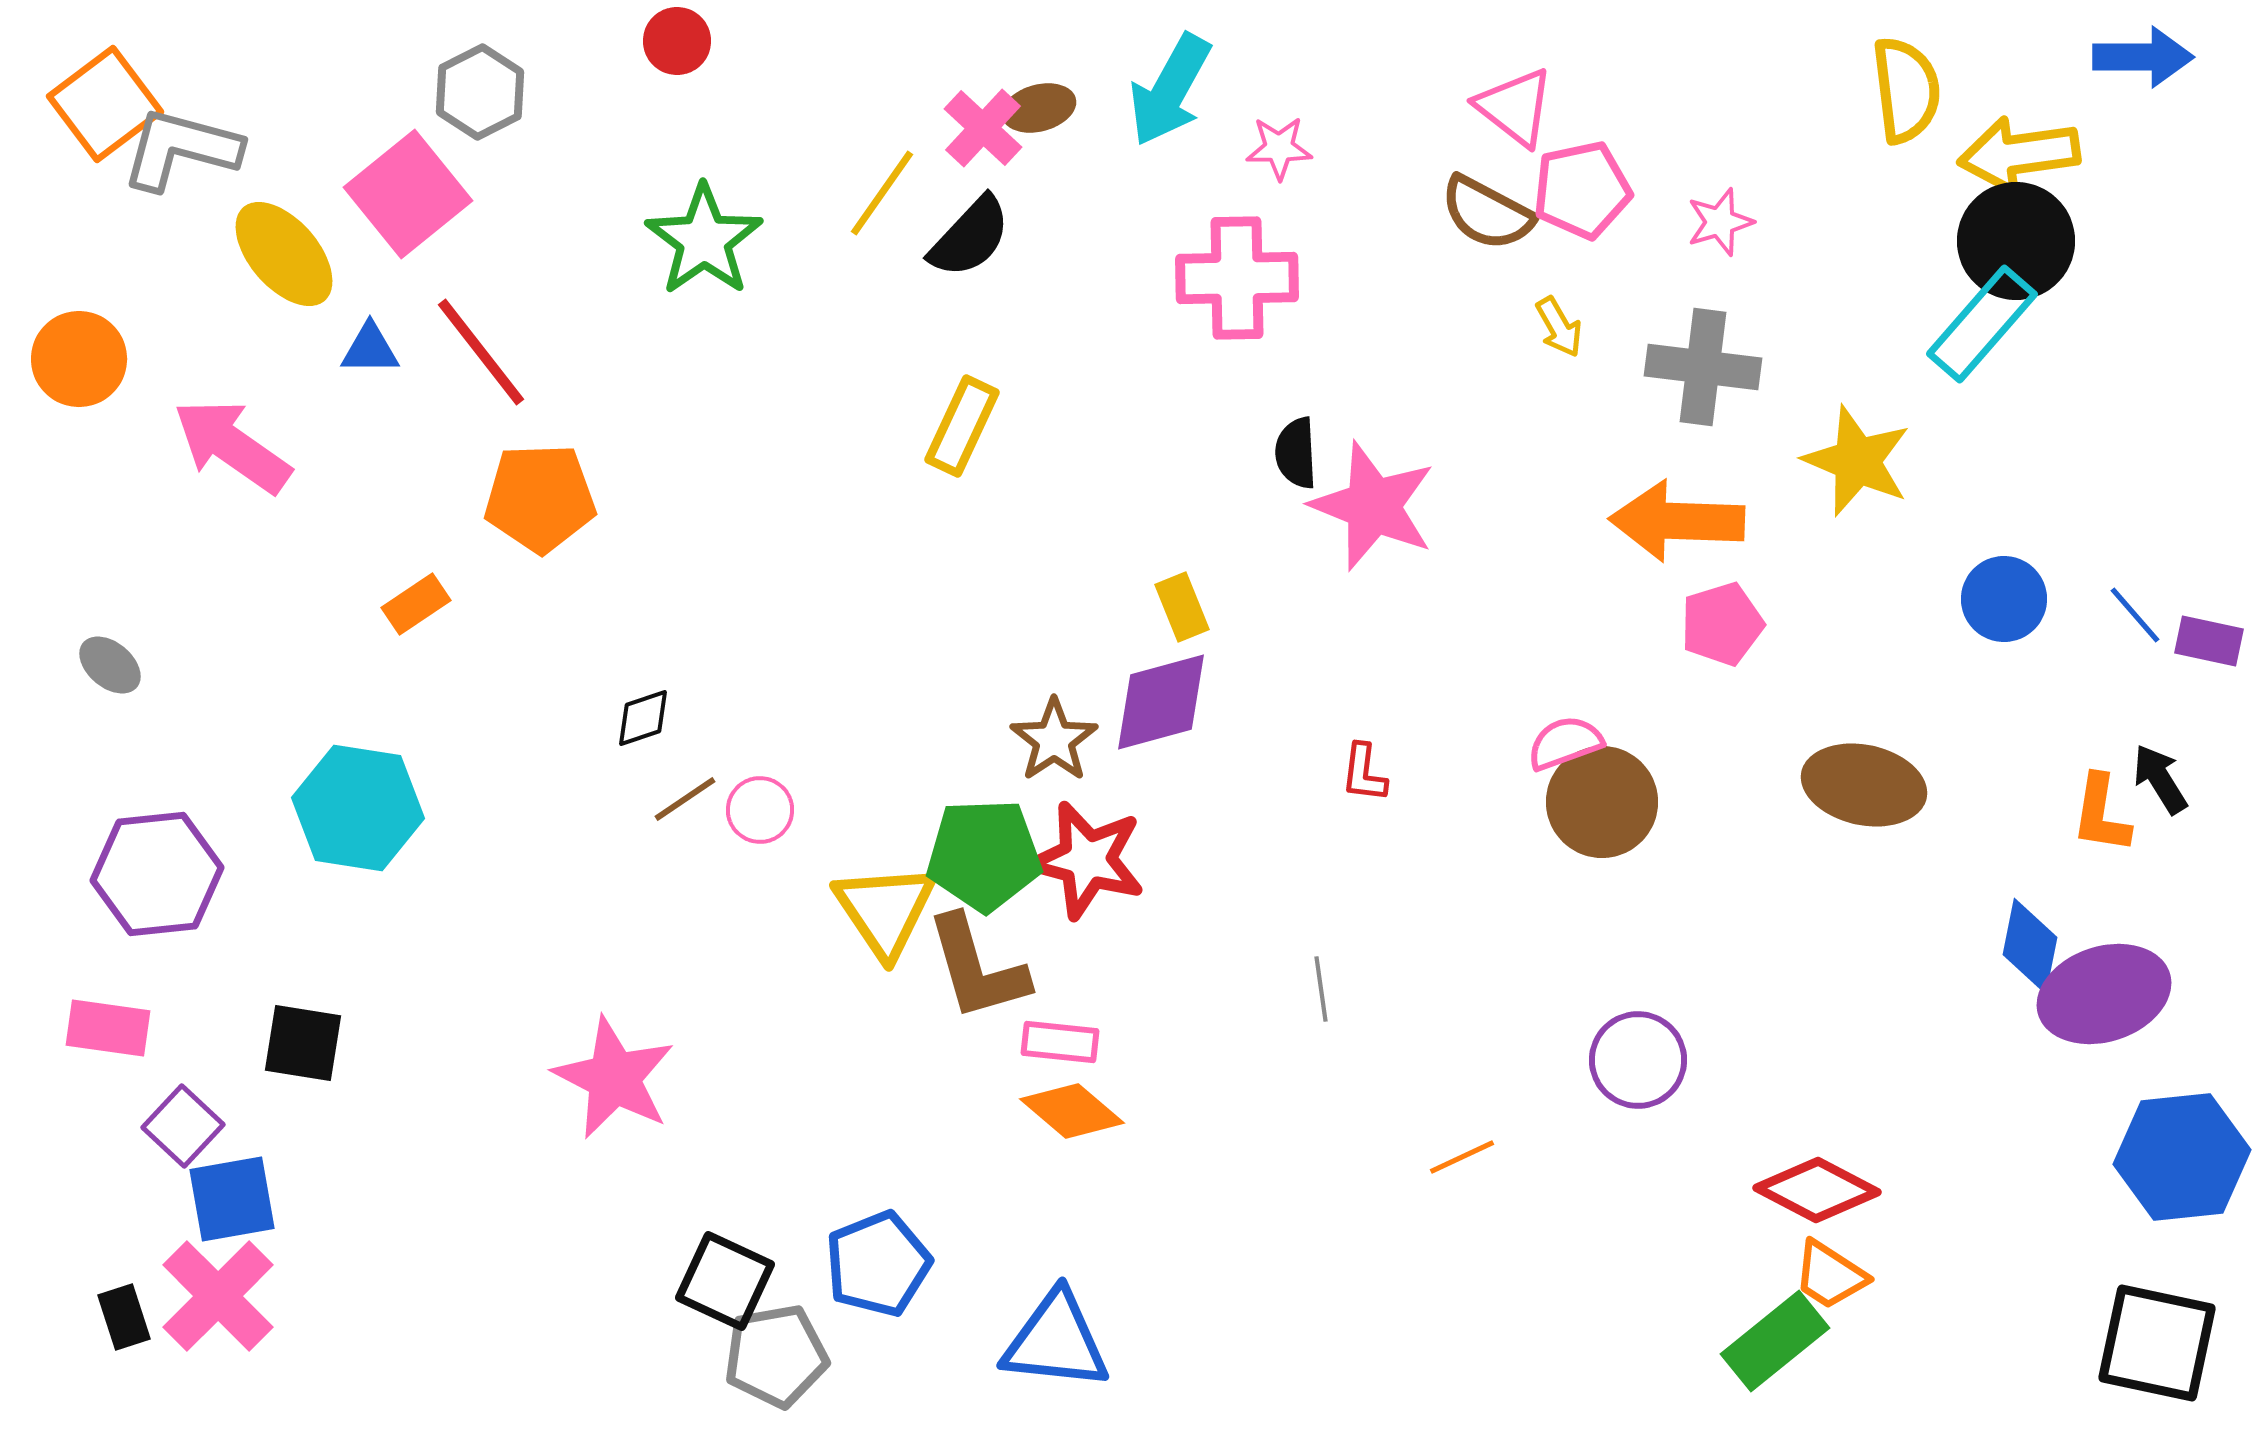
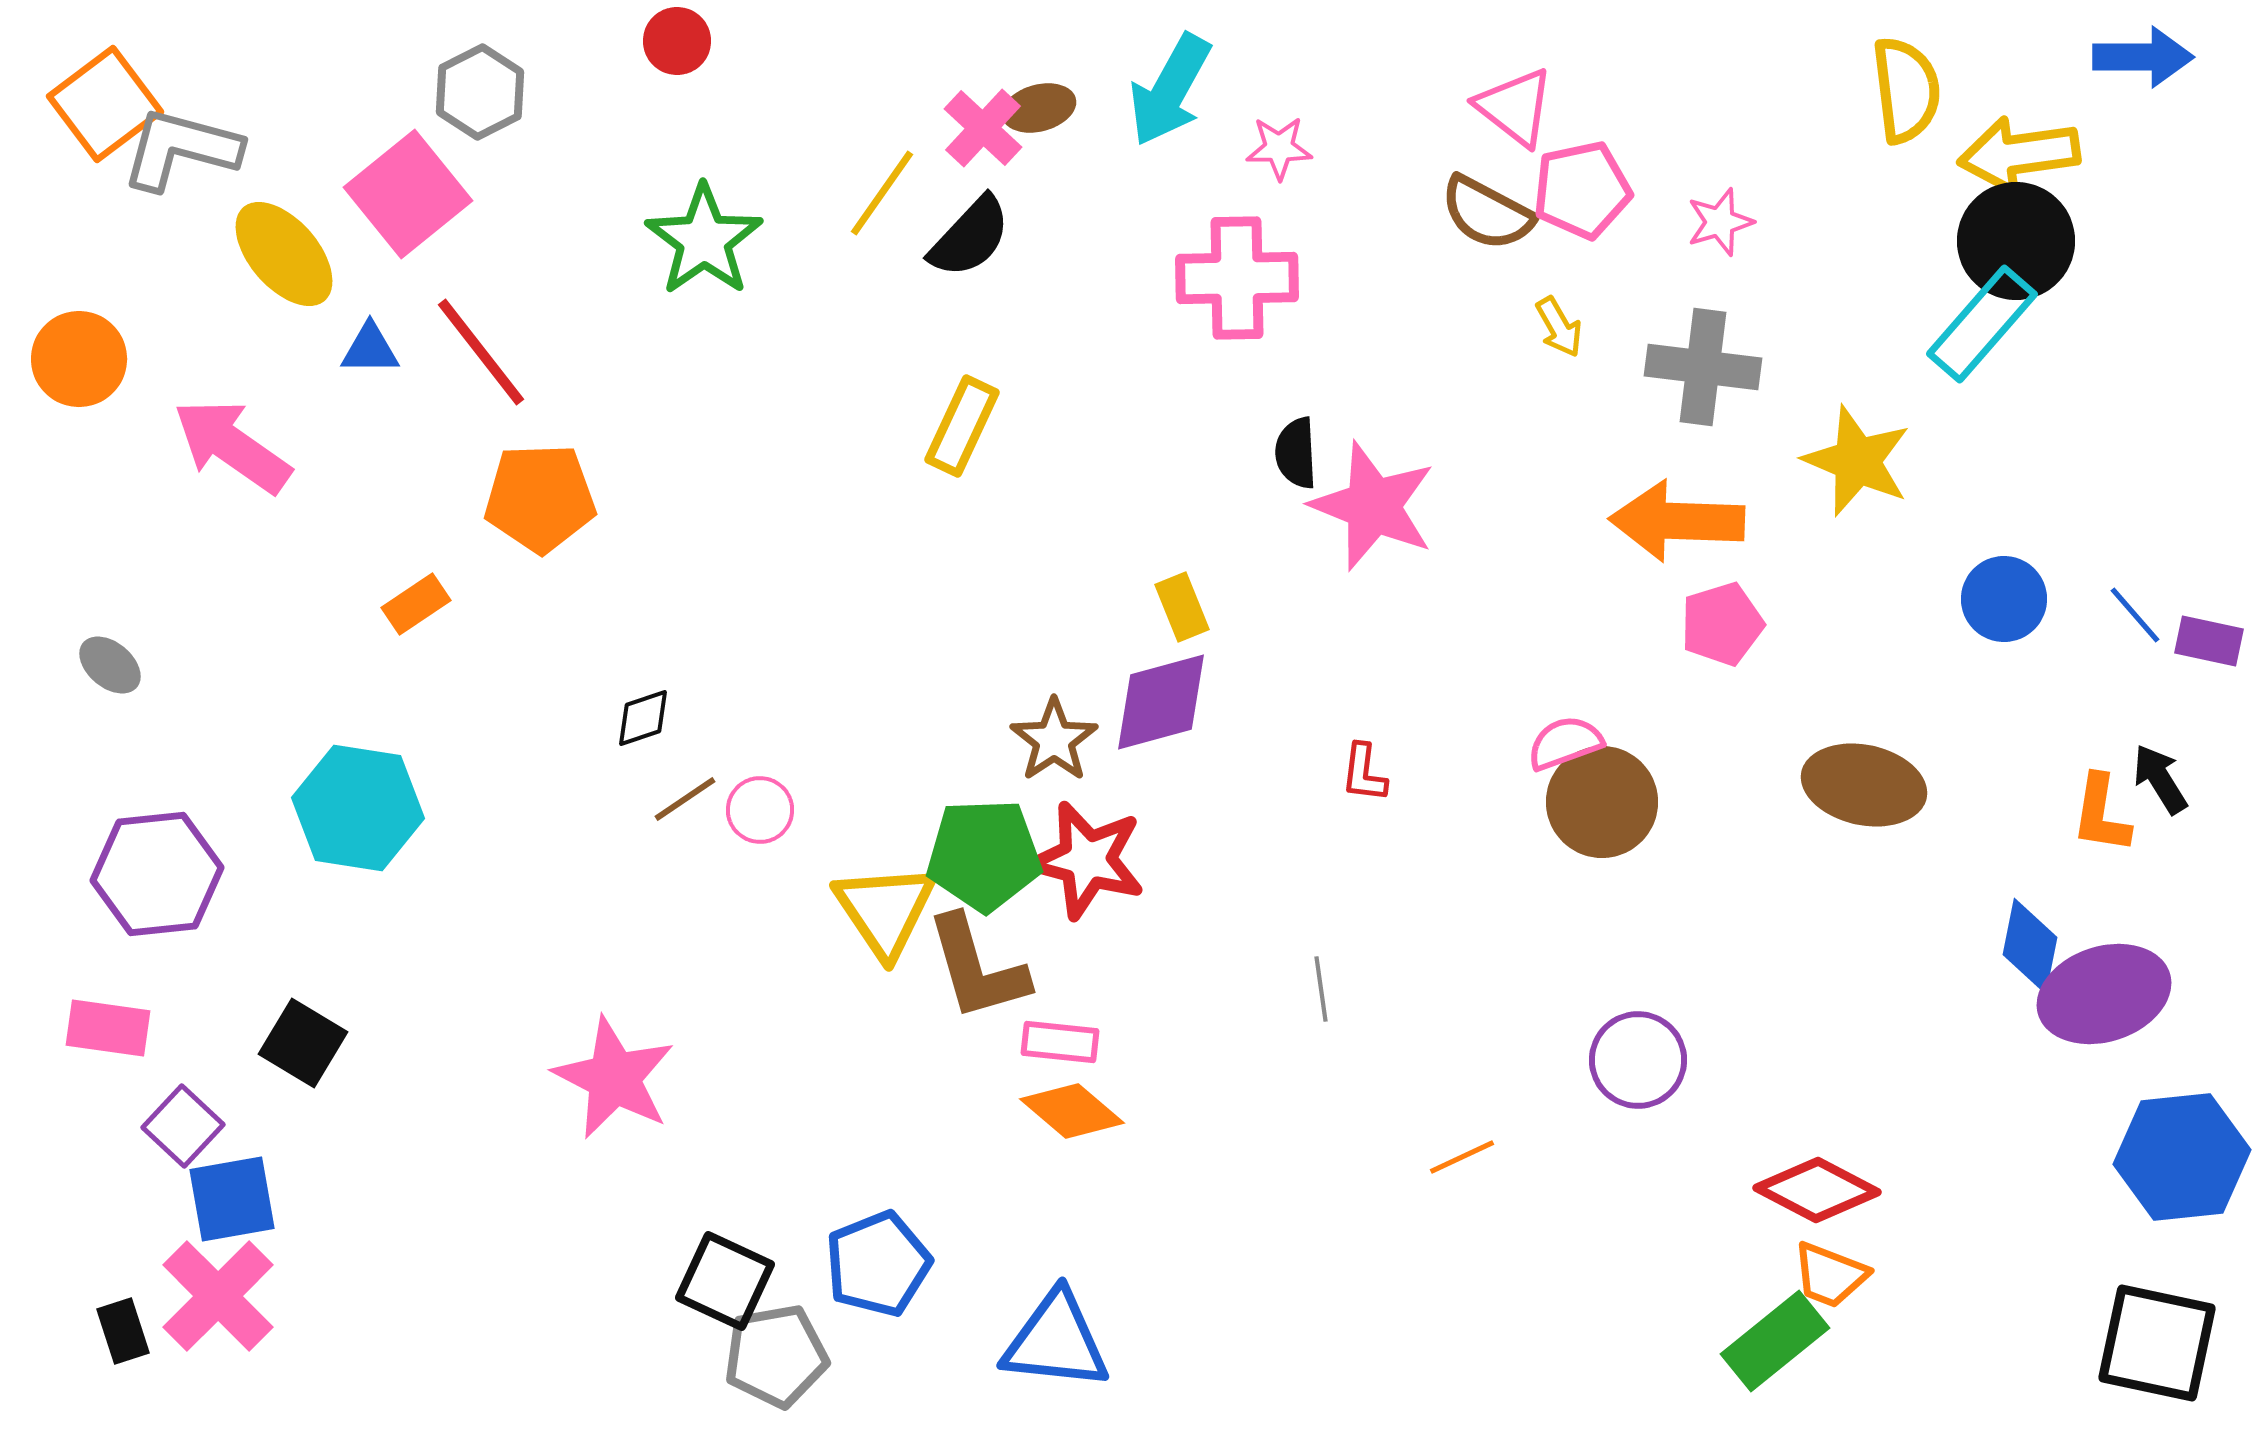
black square at (303, 1043): rotated 22 degrees clockwise
orange trapezoid at (1830, 1275): rotated 12 degrees counterclockwise
black rectangle at (124, 1317): moved 1 px left, 14 px down
